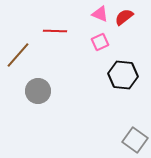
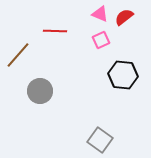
pink square: moved 1 px right, 2 px up
gray circle: moved 2 px right
gray square: moved 35 px left
